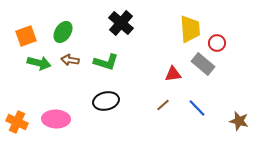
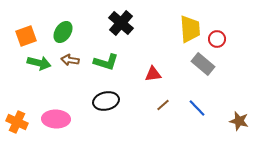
red circle: moved 4 px up
red triangle: moved 20 px left
